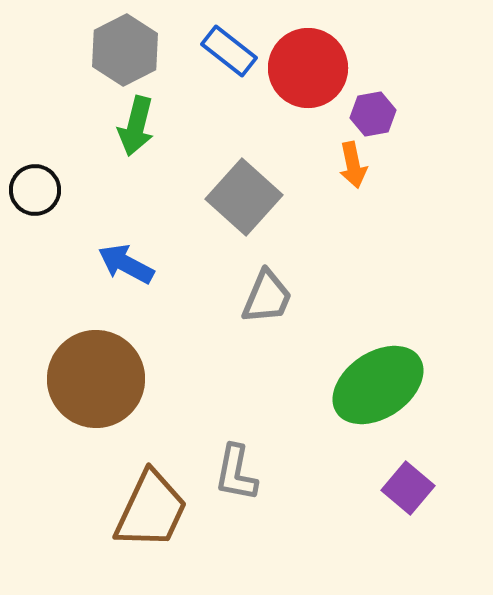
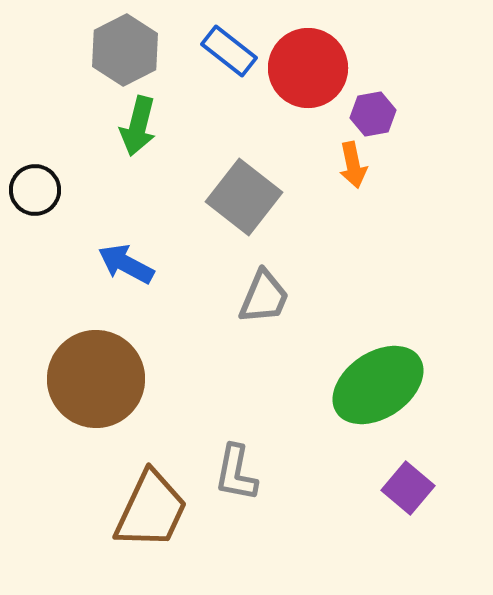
green arrow: moved 2 px right
gray square: rotated 4 degrees counterclockwise
gray trapezoid: moved 3 px left
